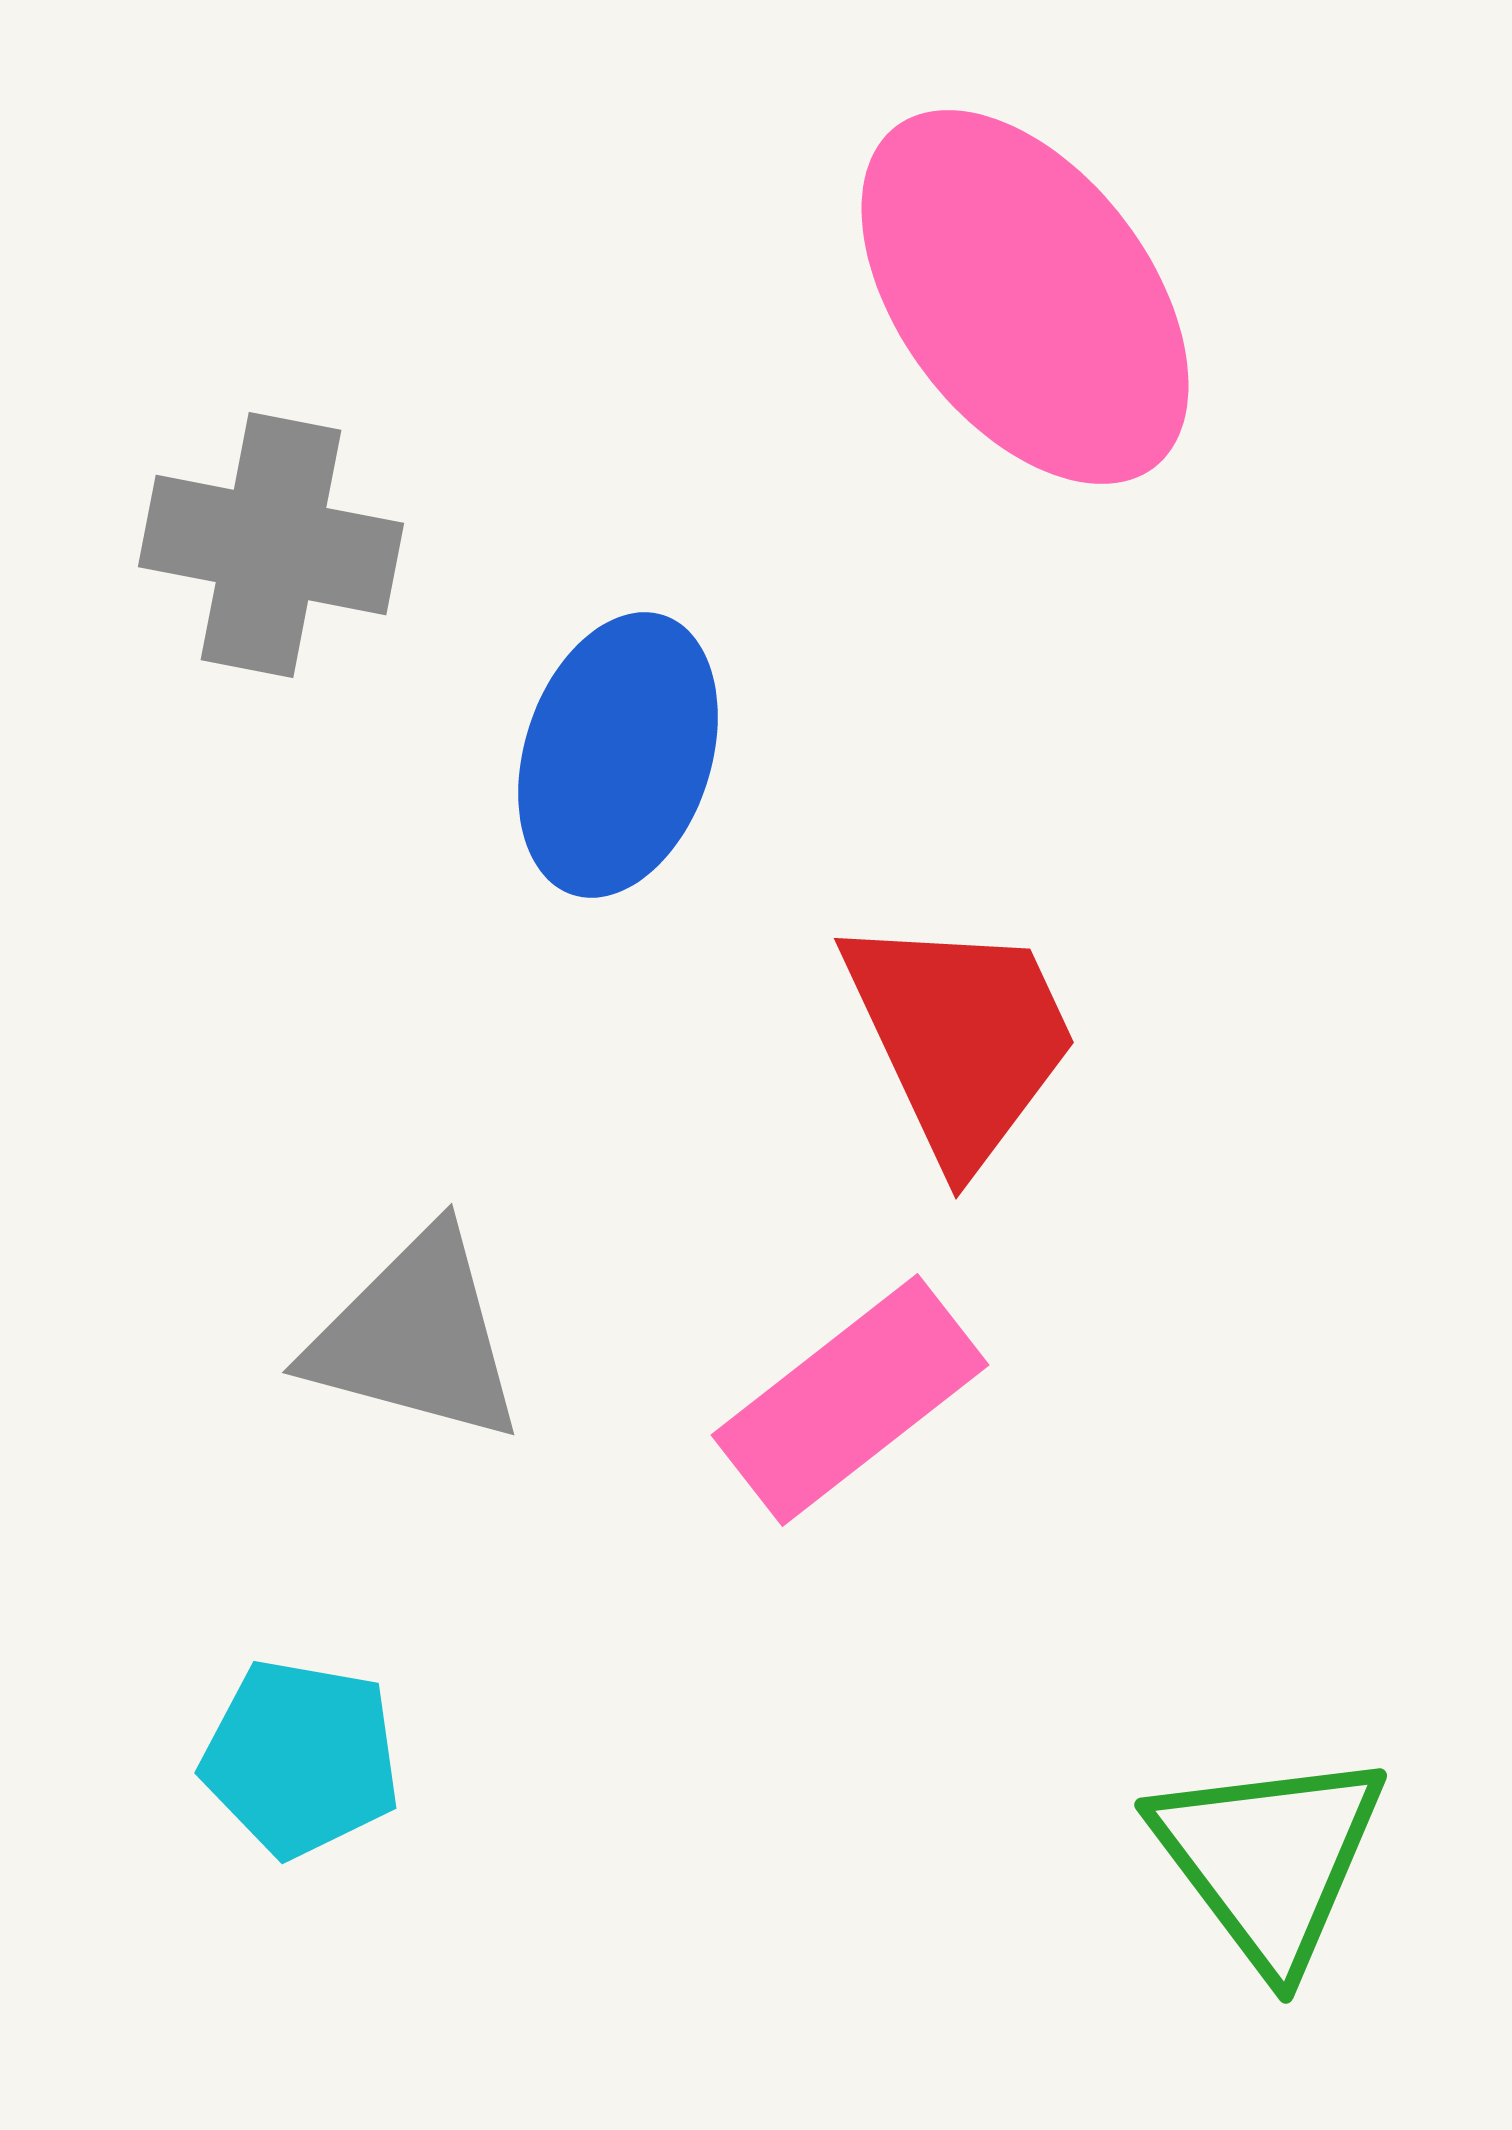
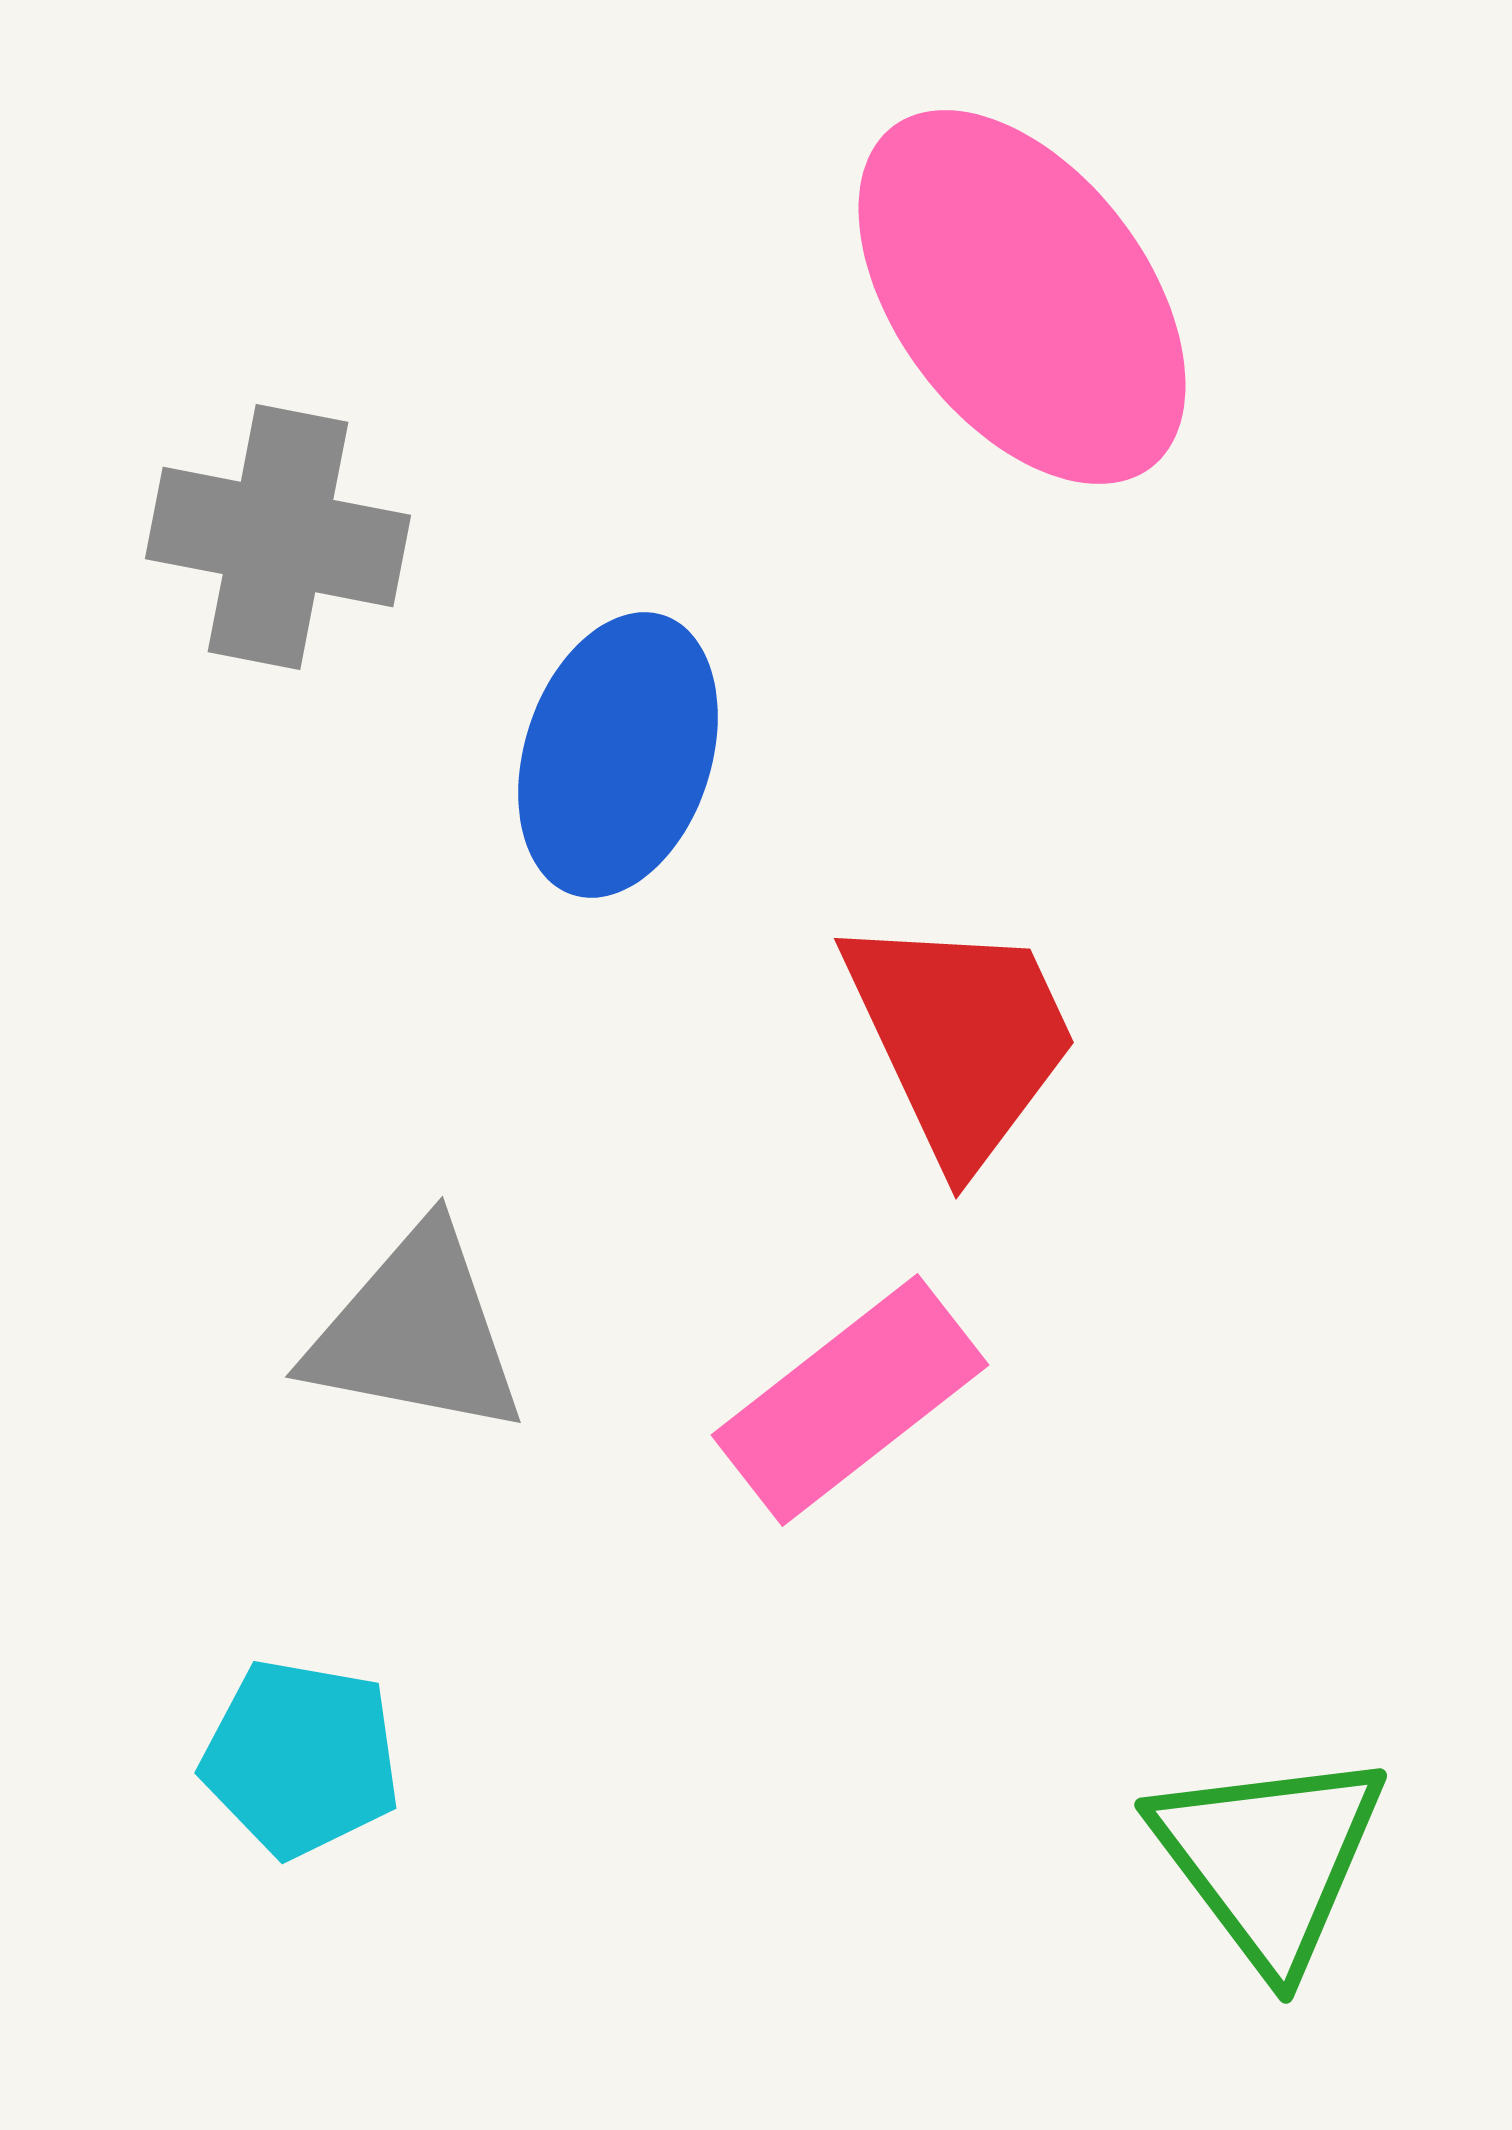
pink ellipse: moved 3 px left
gray cross: moved 7 px right, 8 px up
gray triangle: moved 5 px up; rotated 4 degrees counterclockwise
